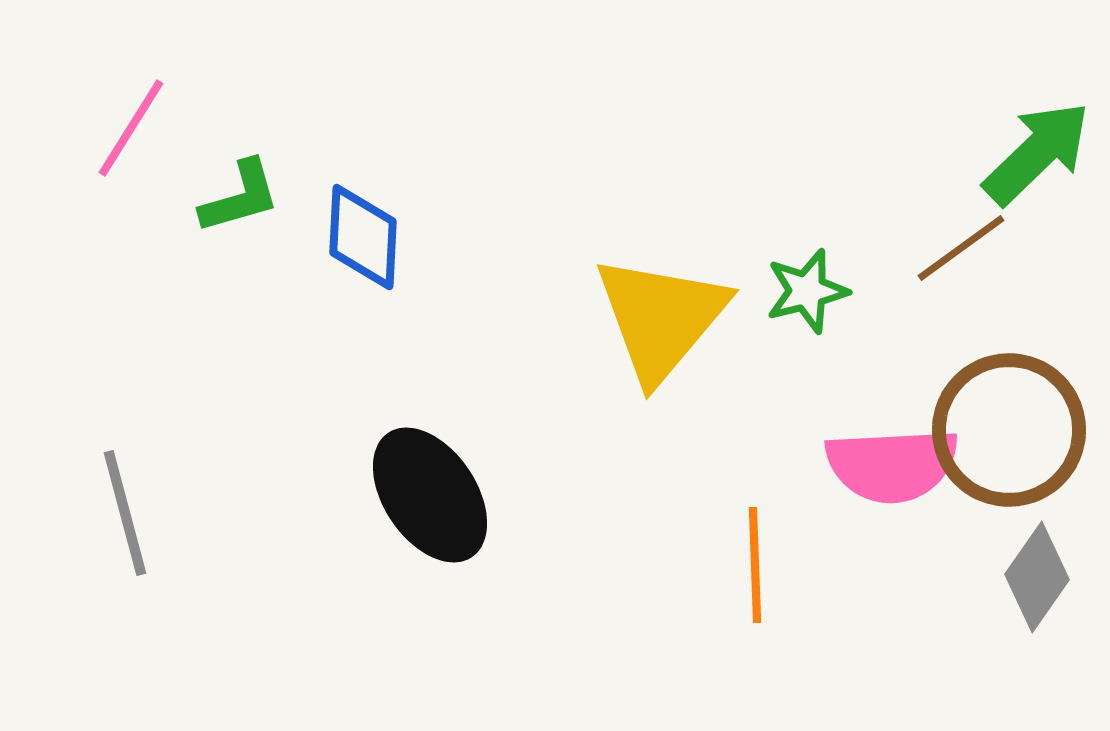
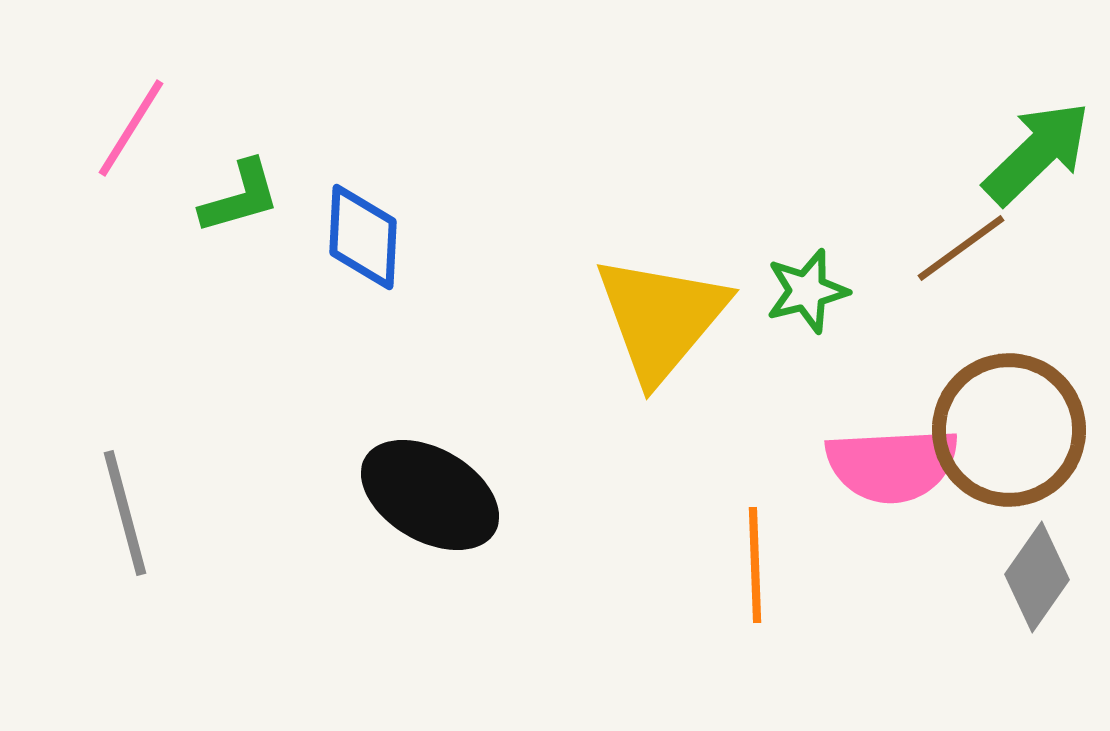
black ellipse: rotated 26 degrees counterclockwise
